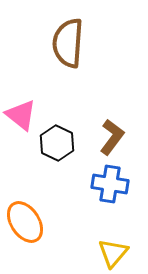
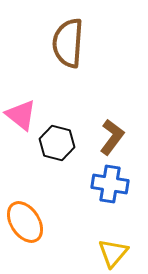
black hexagon: rotated 12 degrees counterclockwise
